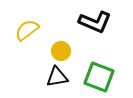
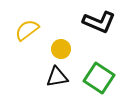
black L-shape: moved 4 px right
yellow circle: moved 2 px up
green square: moved 1 px down; rotated 12 degrees clockwise
